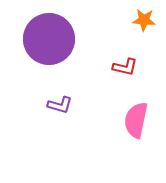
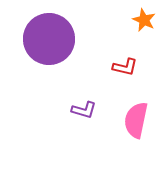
orange star: rotated 20 degrees clockwise
purple L-shape: moved 24 px right, 5 px down
